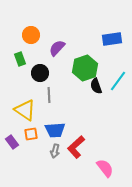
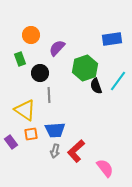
purple rectangle: moved 1 px left
red L-shape: moved 4 px down
